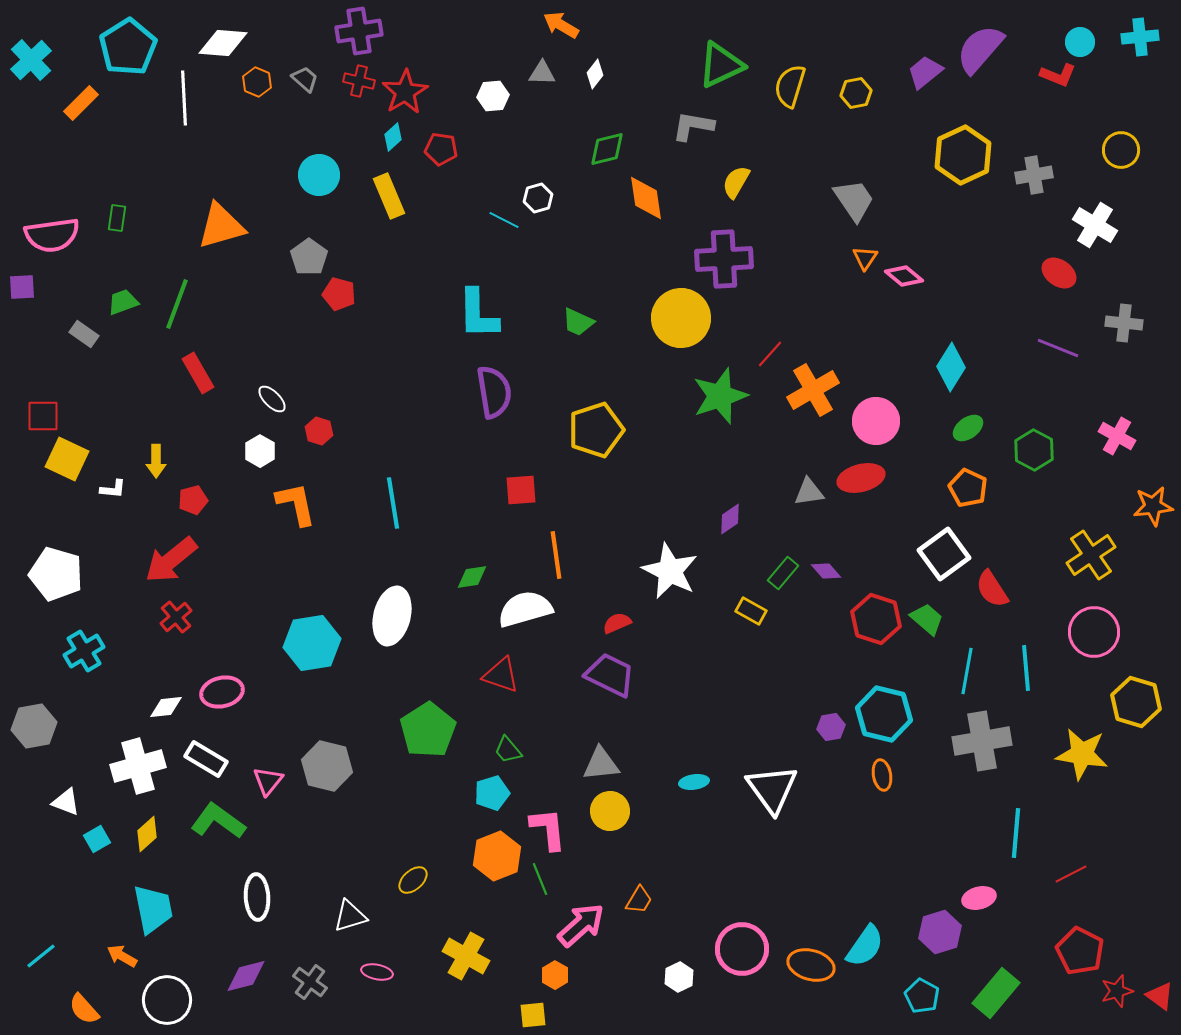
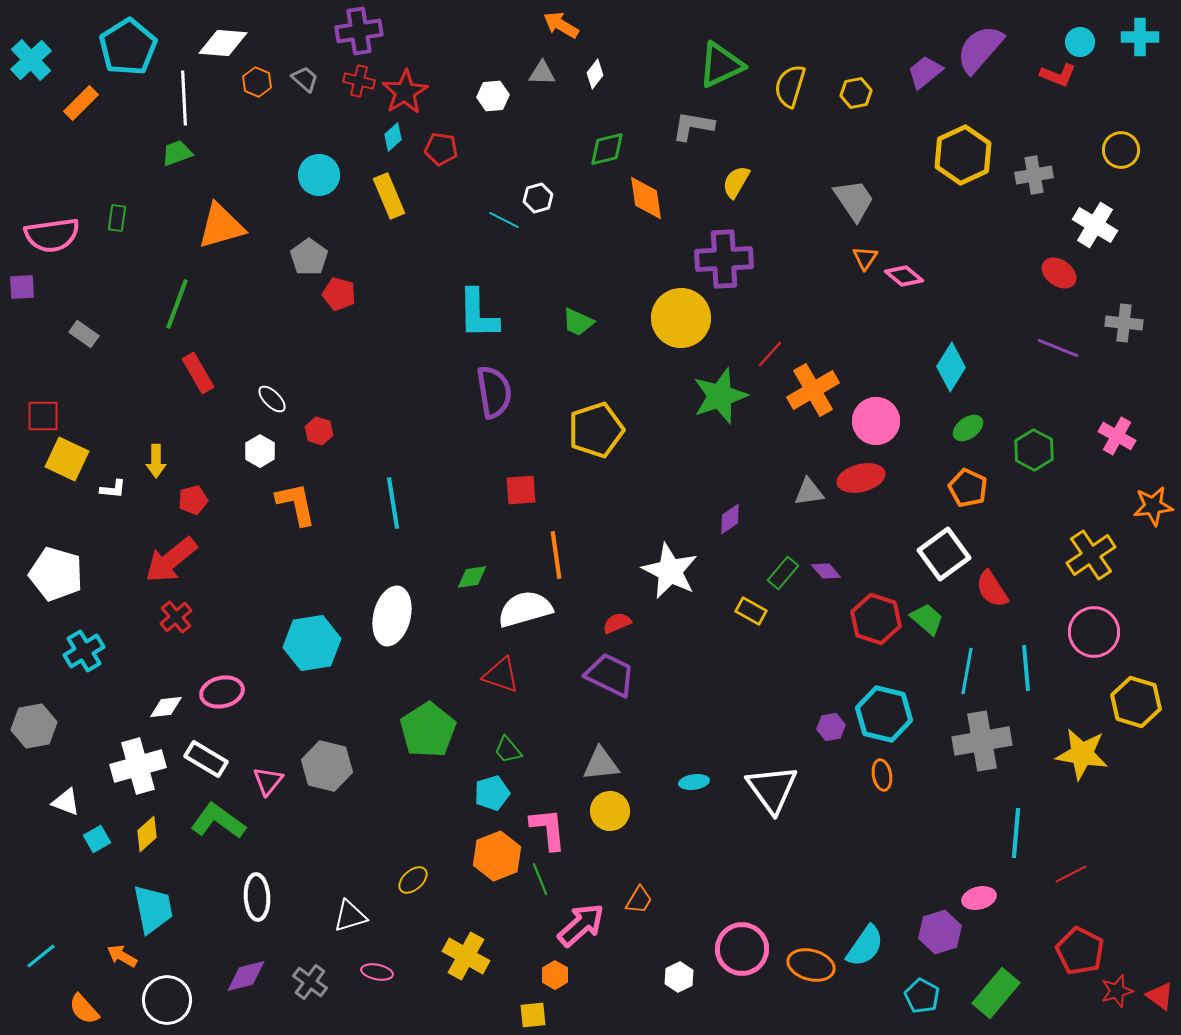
cyan cross at (1140, 37): rotated 6 degrees clockwise
green trapezoid at (123, 302): moved 54 px right, 149 px up
